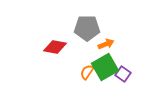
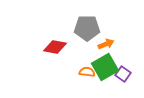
orange semicircle: rotated 63 degrees clockwise
